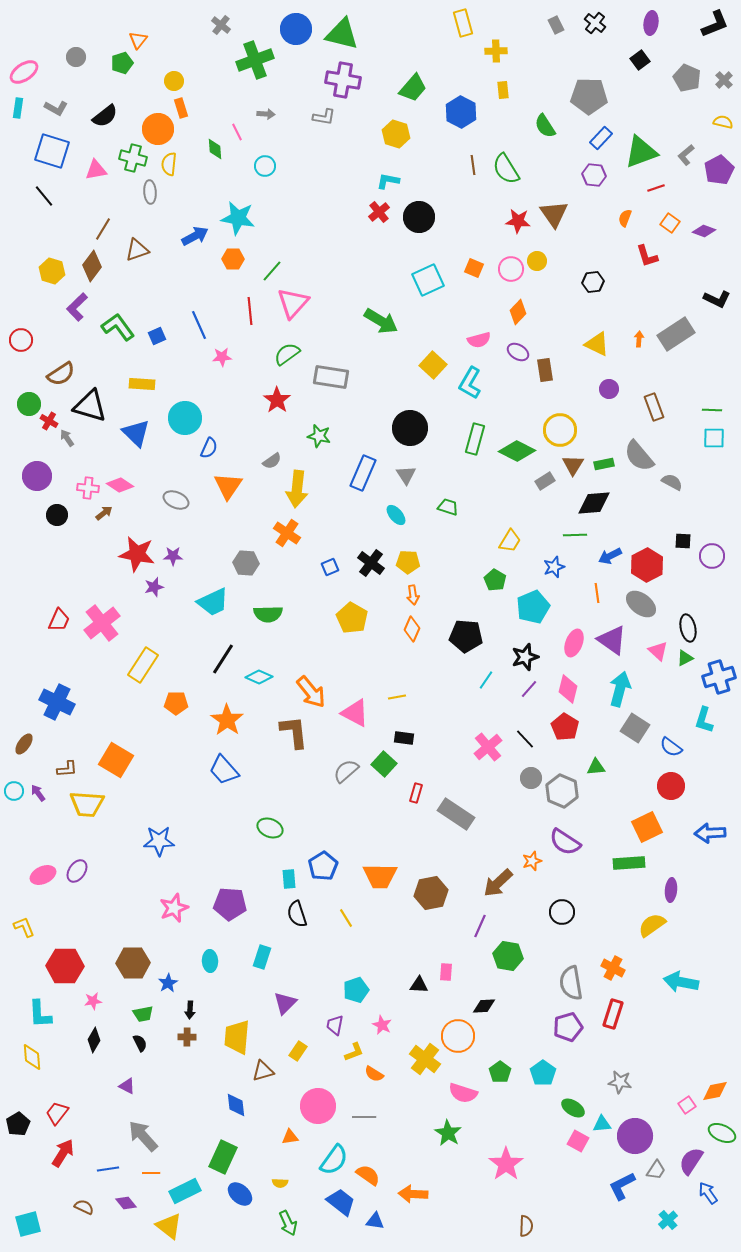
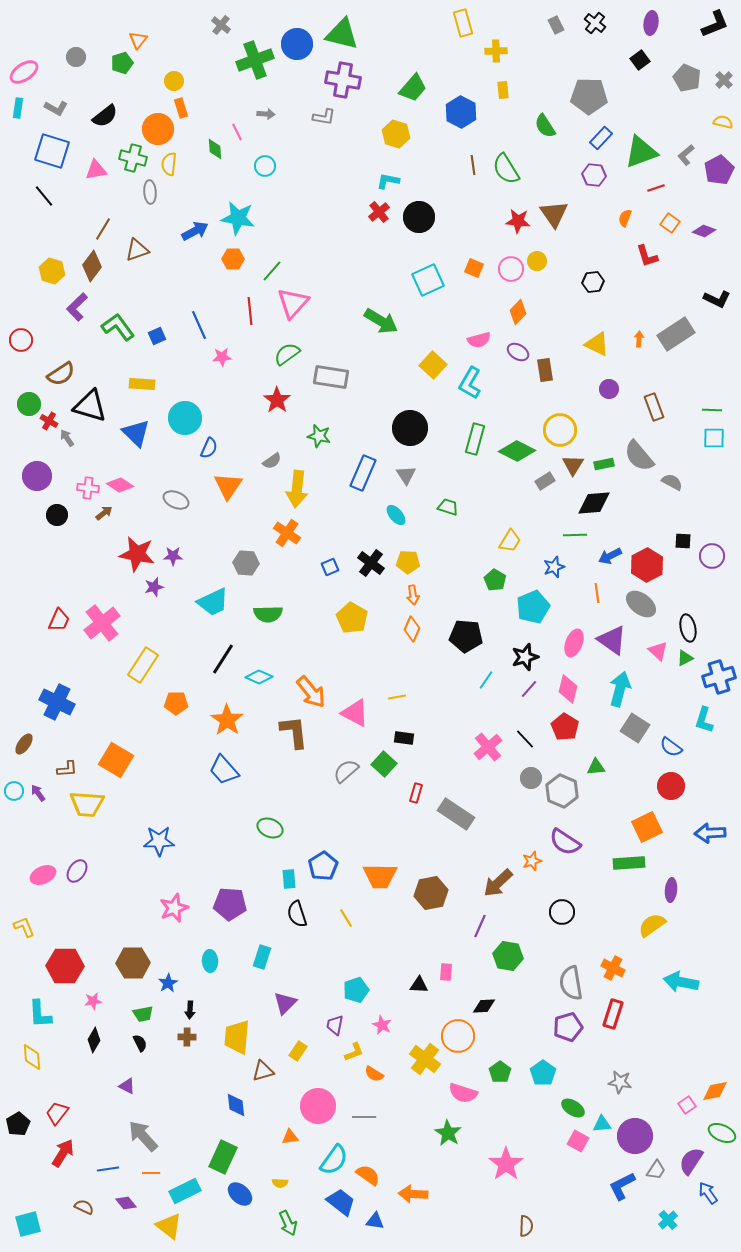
blue circle at (296, 29): moved 1 px right, 15 px down
blue arrow at (195, 236): moved 5 px up
